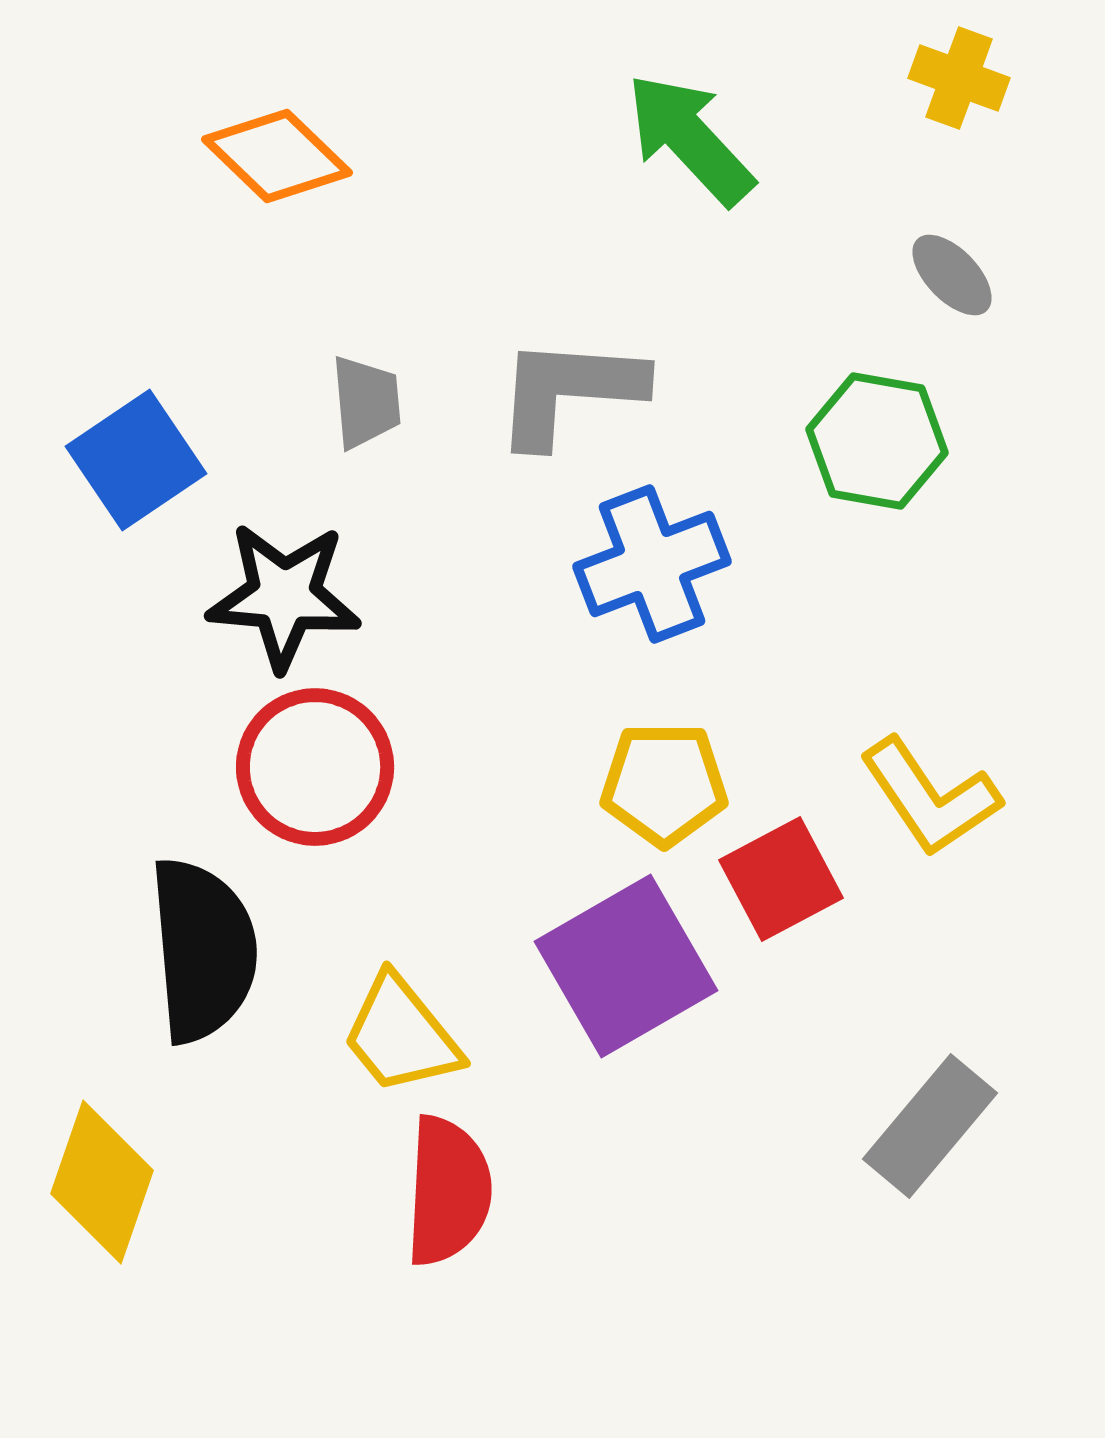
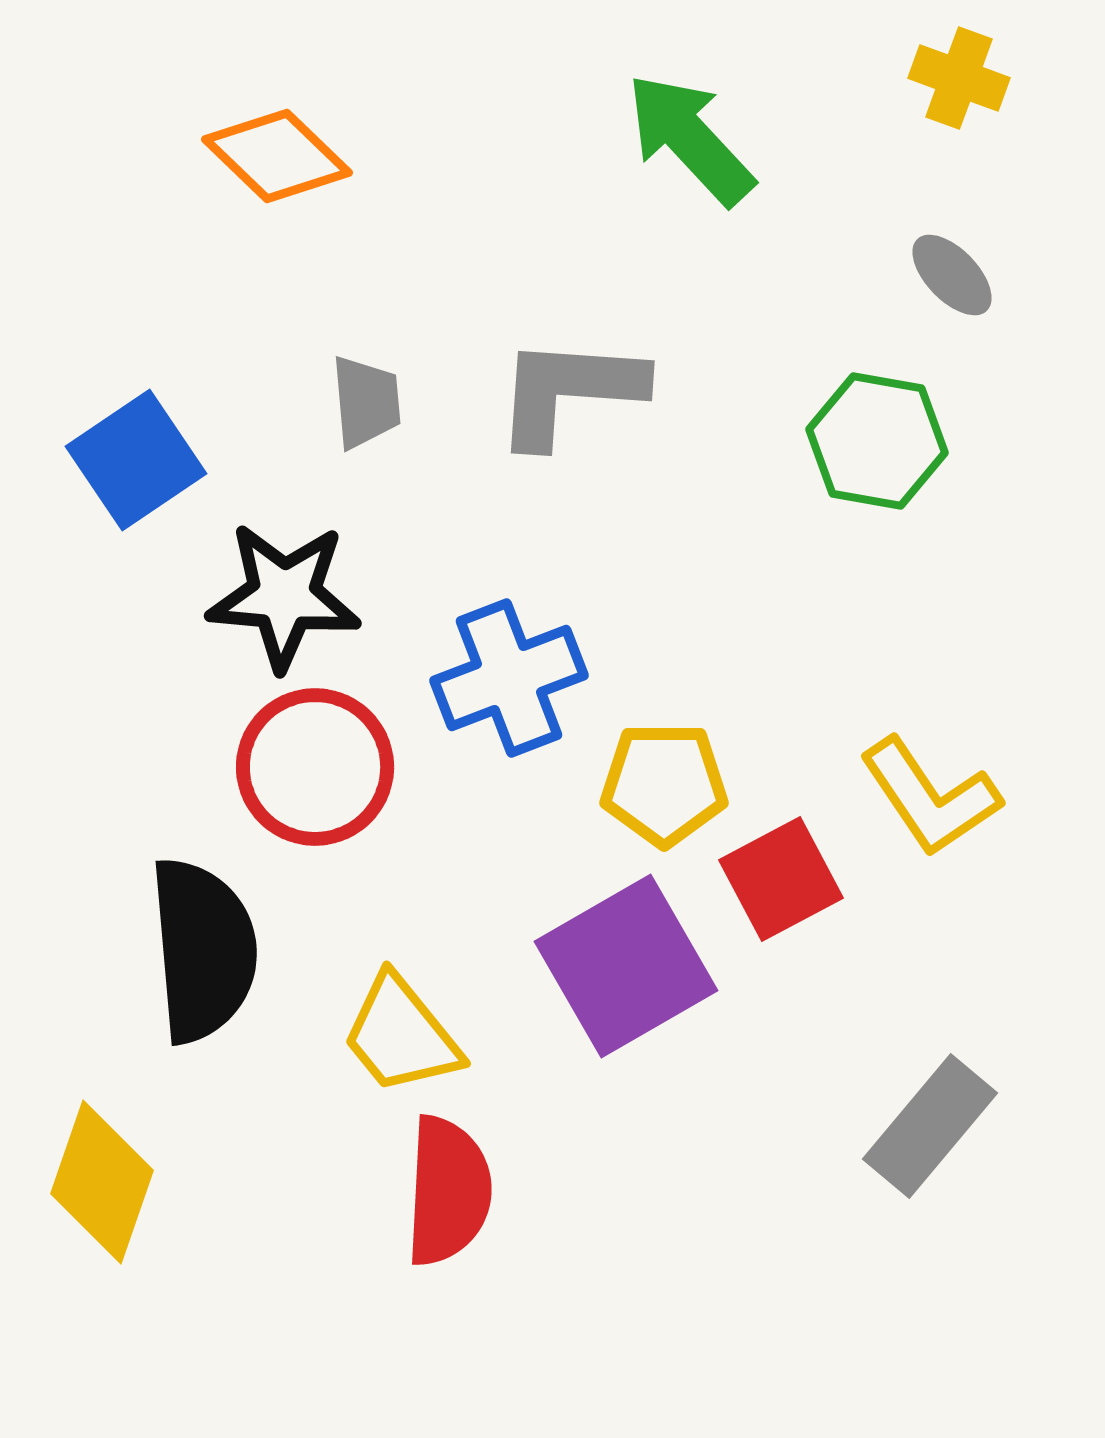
blue cross: moved 143 px left, 114 px down
